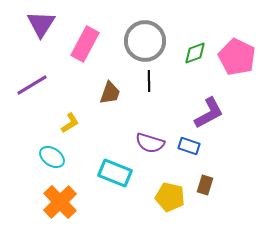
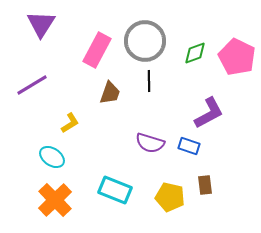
pink rectangle: moved 12 px right, 6 px down
cyan rectangle: moved 17 px down
brown rectangle: rotated 24 degrees counterclockwise
orange cross: moved 5 px left, 2 px up
